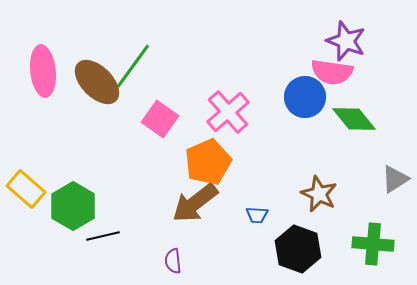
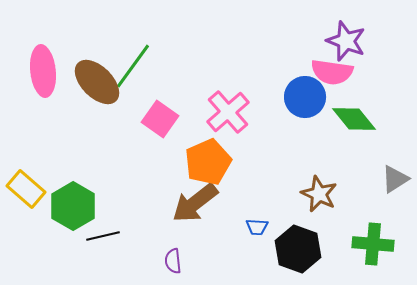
blue trapezoid: moved 12 px down
